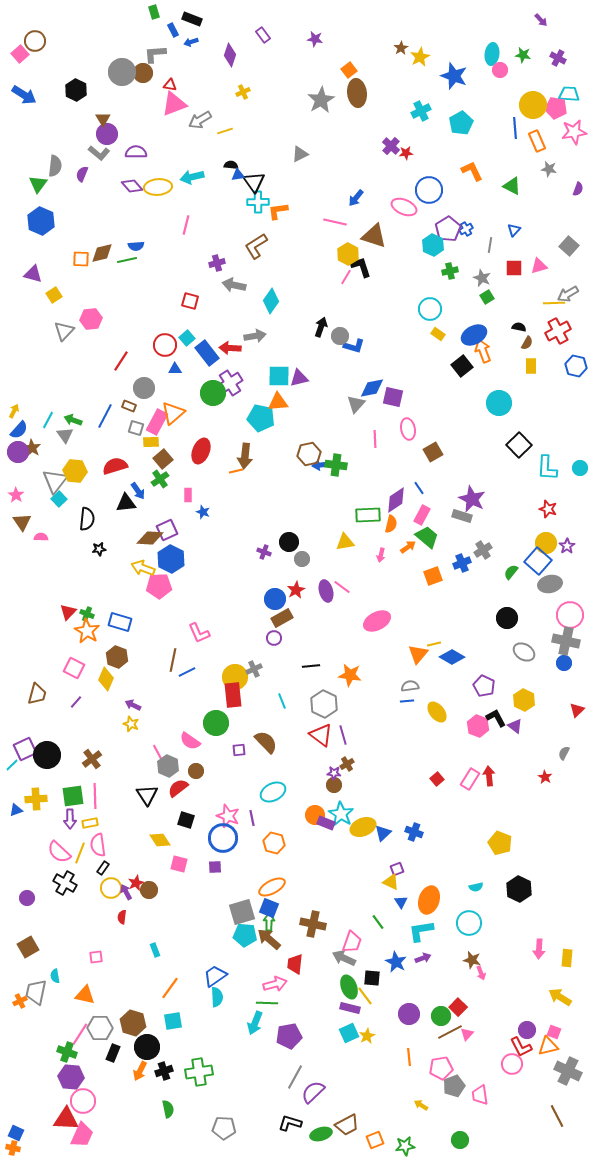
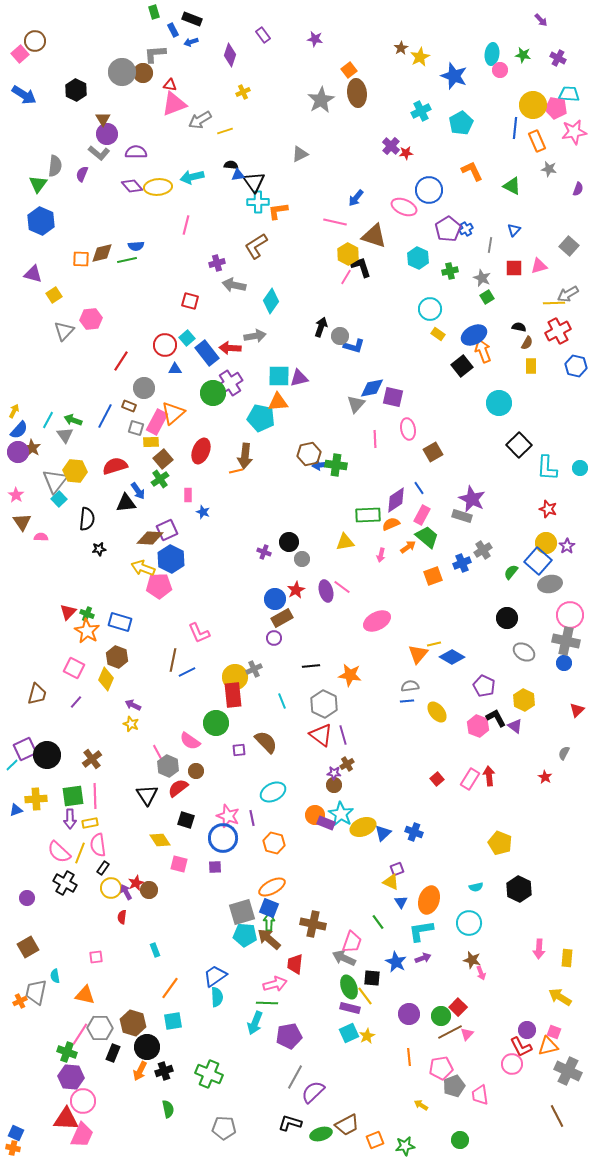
blue line at (515, 128): rotated 10 degrees clockwise
cyan hexagon at (433, 245): moved 15 px left, 13 px down
orange semicircle at (391, 524): rotated 126 degrees counterclockwise
green cross at (199, 1072): moved 10 px right, 2 px down; rotated 32 degrees clockwise
